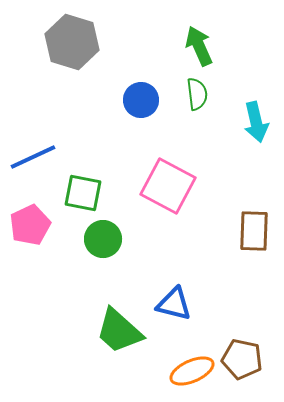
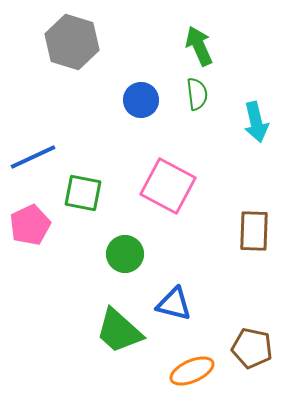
green circle: moved 22 px right, 15 px down
brown pentagon: moved 10 px right, 11 px up
